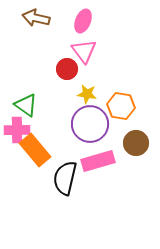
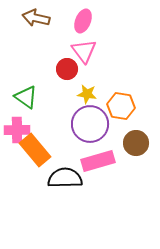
green triangle: moved 8 px up
black semicircle: rotated 76 degrees clockwise
